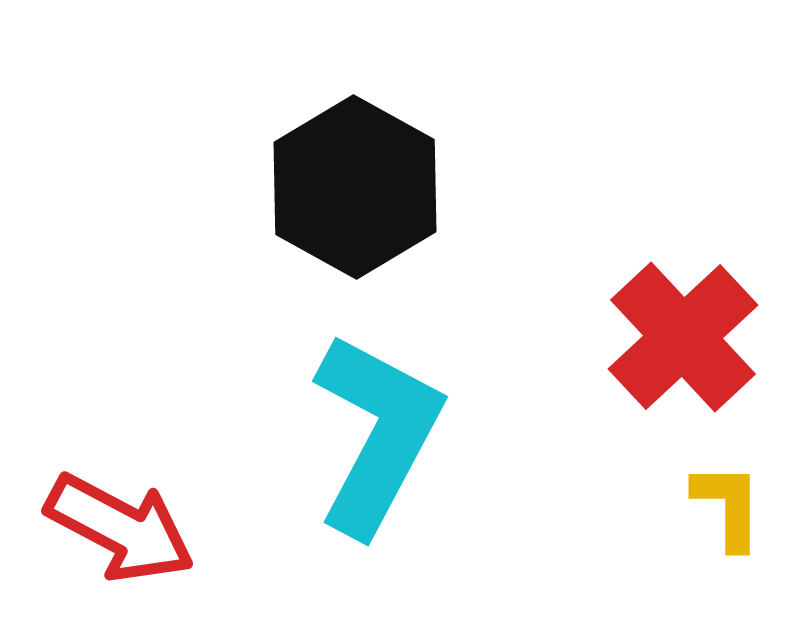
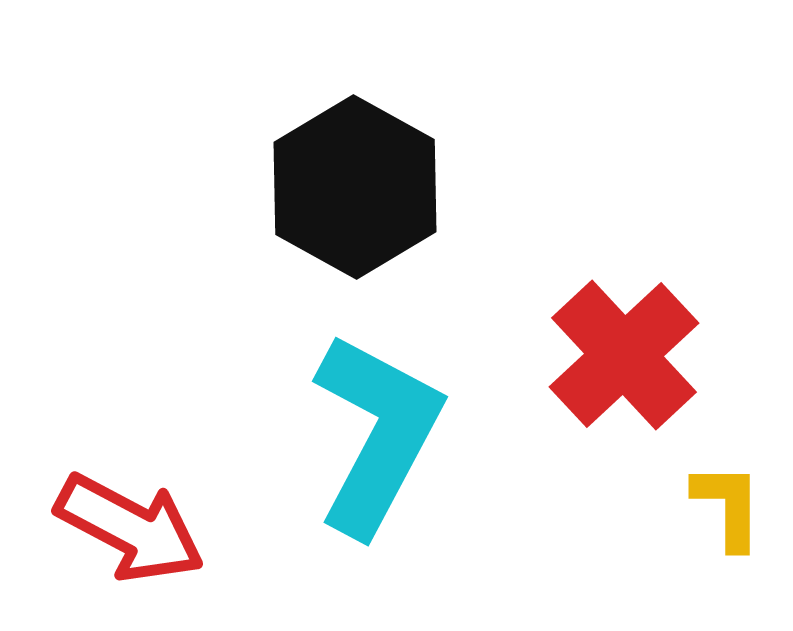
red cross: moved 59 px left, 18 px down
red arrow: moved 10 px right
